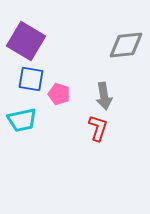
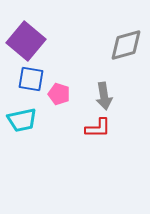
purple square: rotated 9 degrees clockwise
gray diamond: rotated 9 degrees counterclockwise
red L-shape: rotated 72 degrees clockwise
